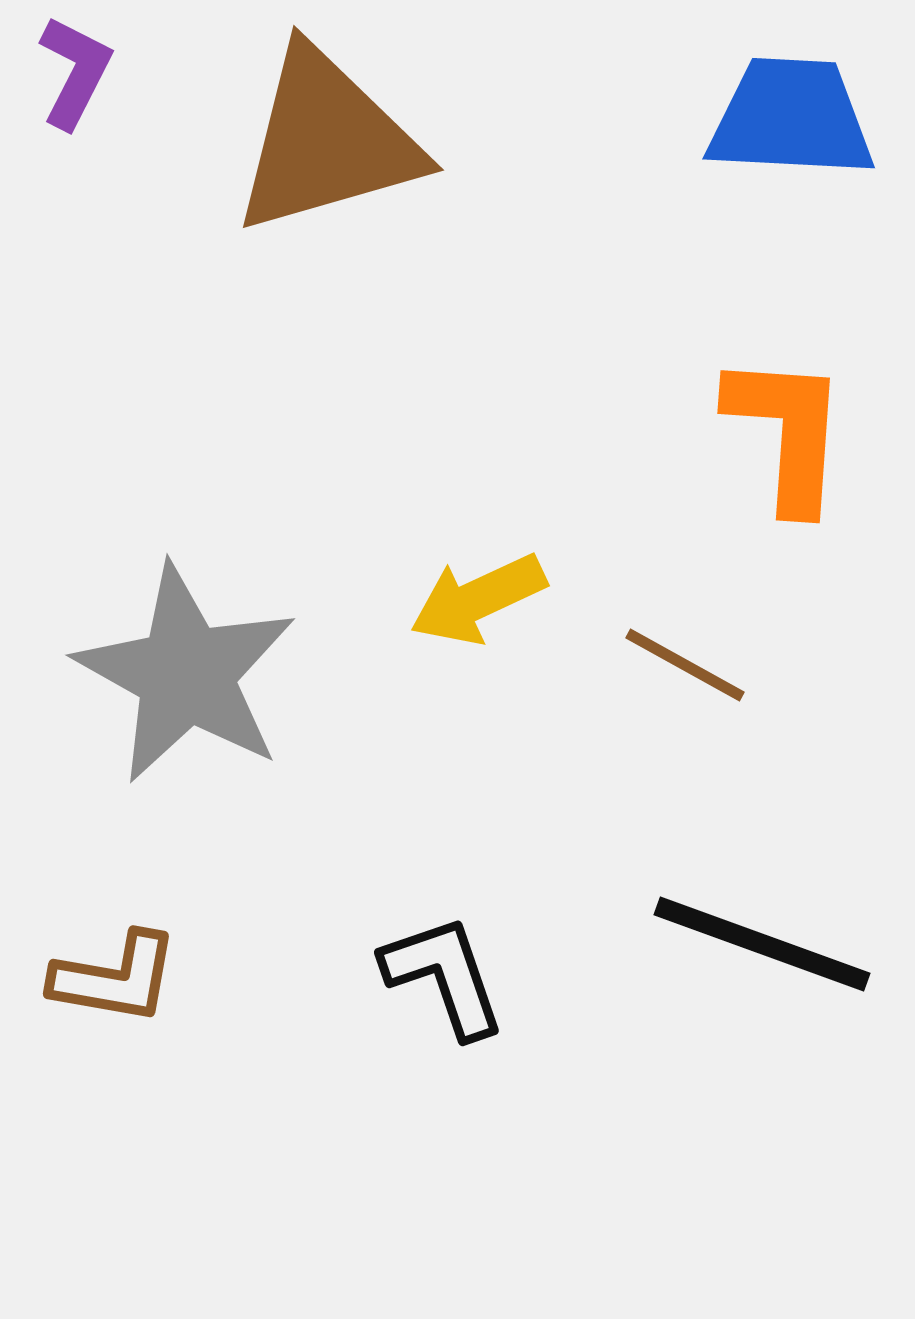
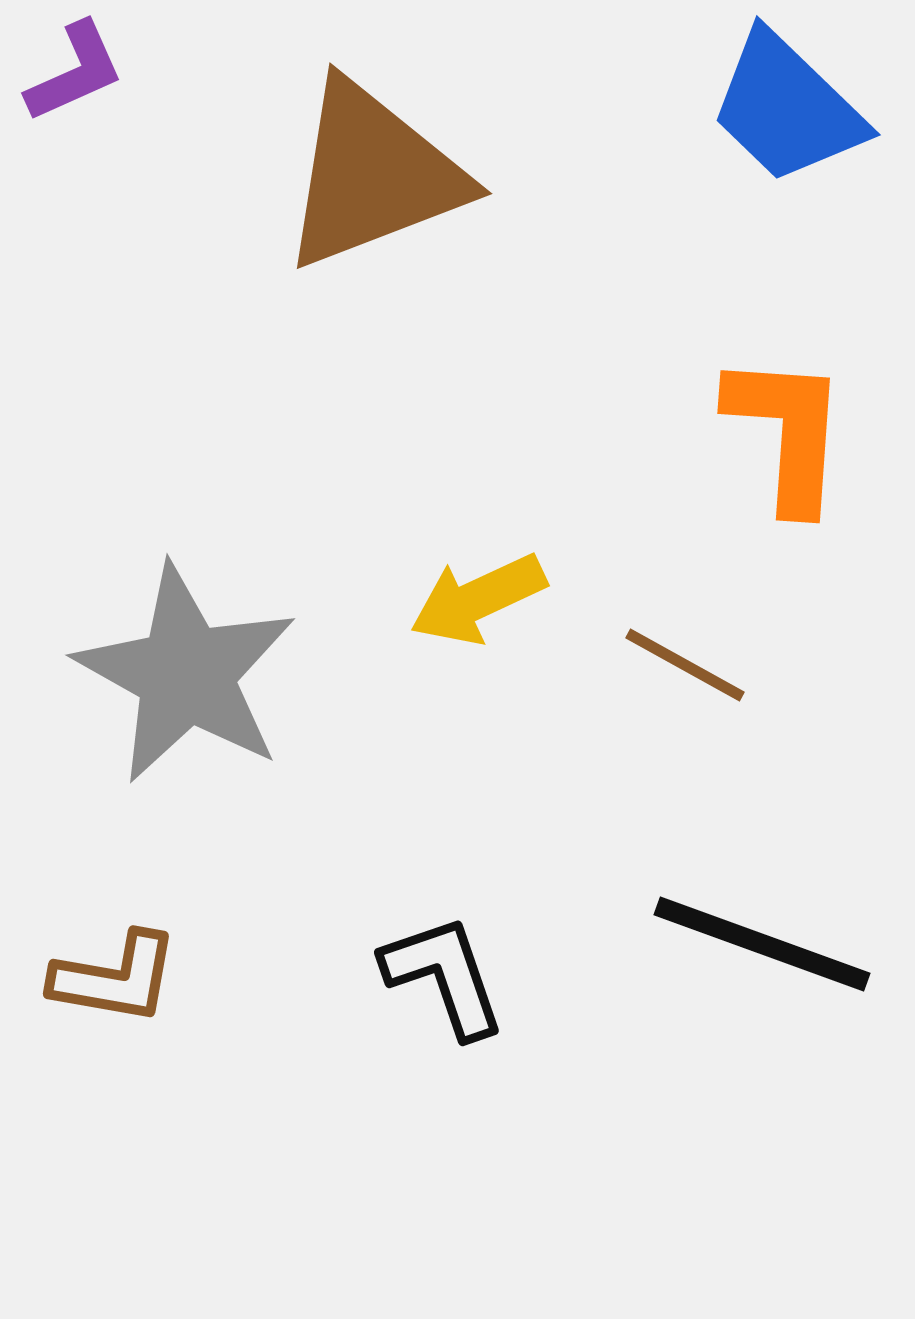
purple L-shape: rotated 39 degrees clockwise
blue trapezoid: moved 4 px left, 10 px up; rotated 139 degrees counterclockwise
brown triangle: moved 46 px right, 34 px down; rotated 5 degrees counterclockwise
